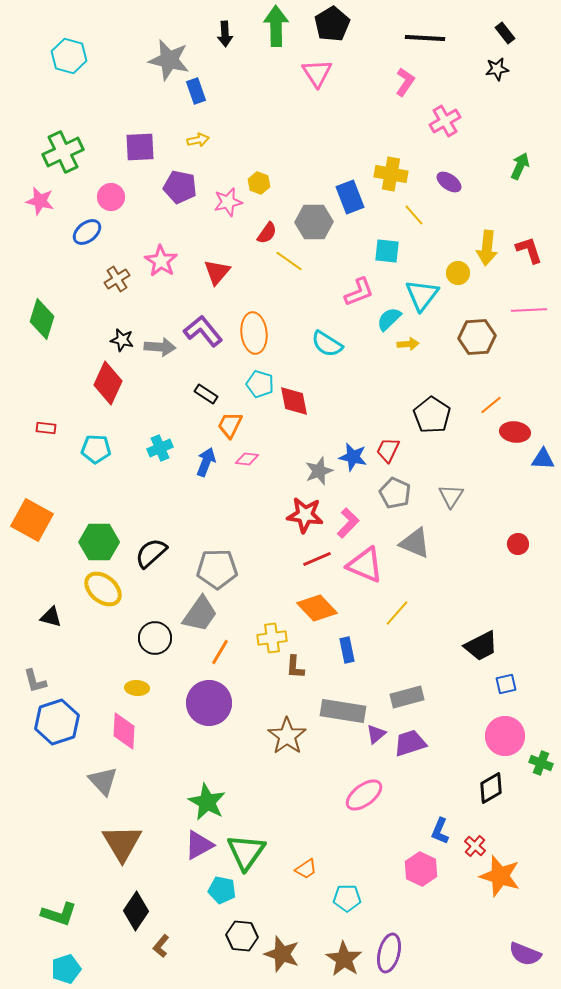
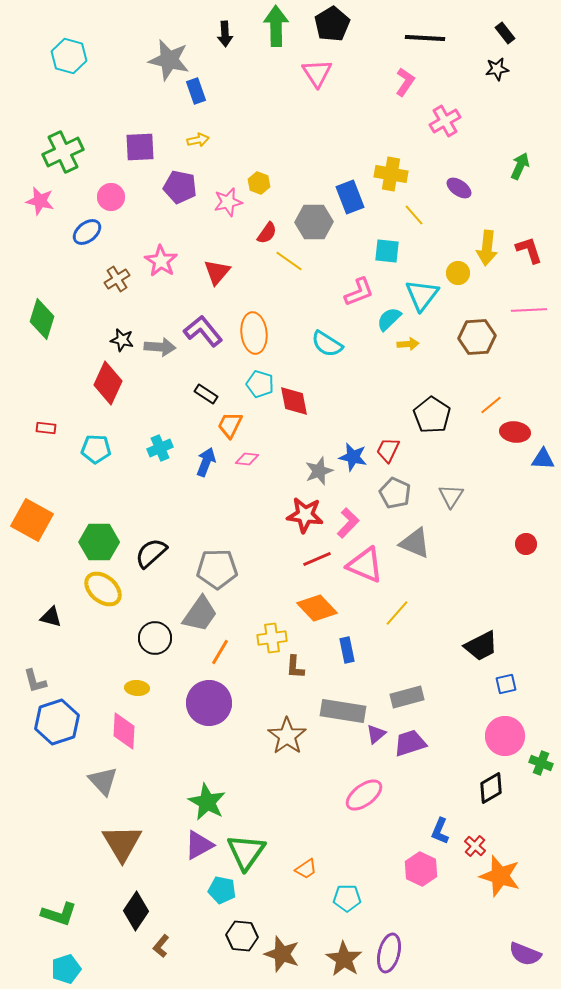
purple ellipse at (449, 182): moved 10 px right, 6 px down
red circle at (518, 544): moved 8 px right
